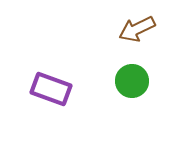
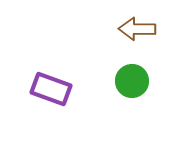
brown arrow: rotated 27 degrees clockwise
